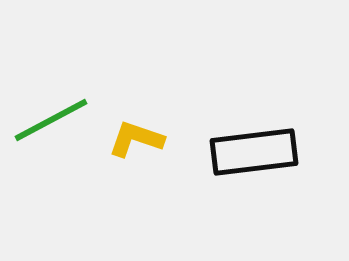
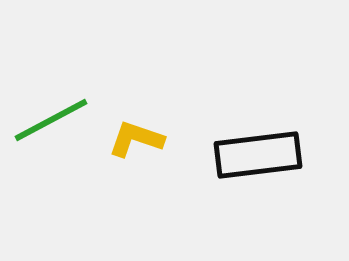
black rectangle: moved 4 px right, 3 px down
